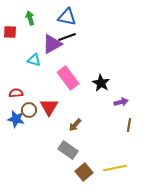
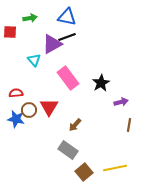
green arrow: rotated 96 degrees clockwise
cyan triangle: rotated 32 degrees clockwise
black star: rotated 12 degrees clockwise
